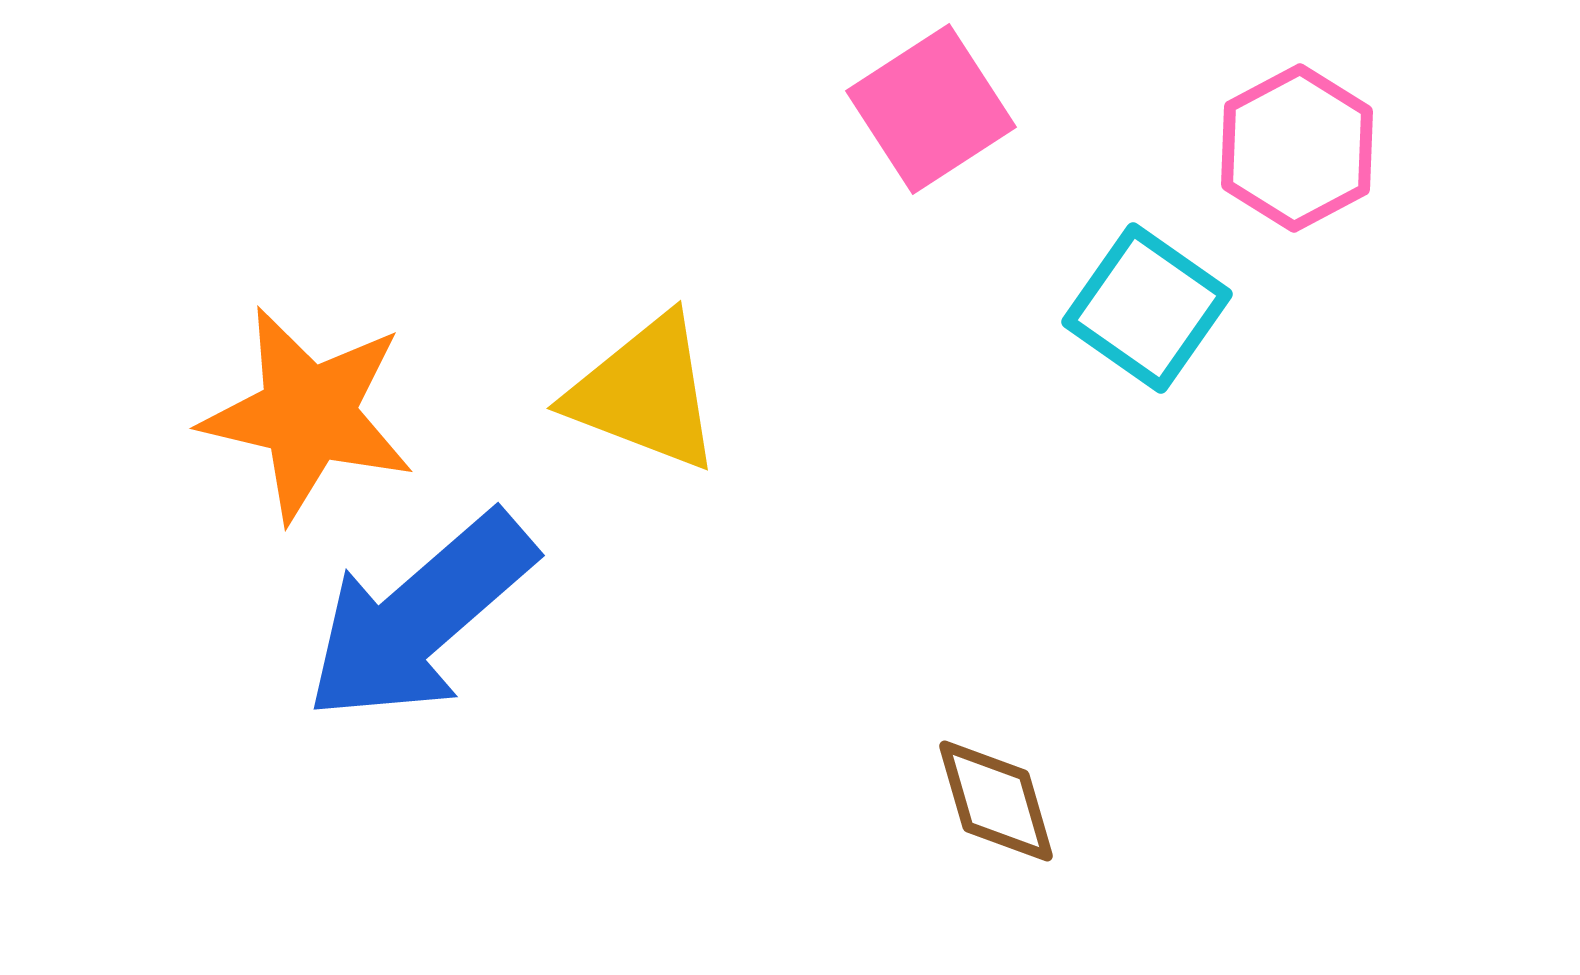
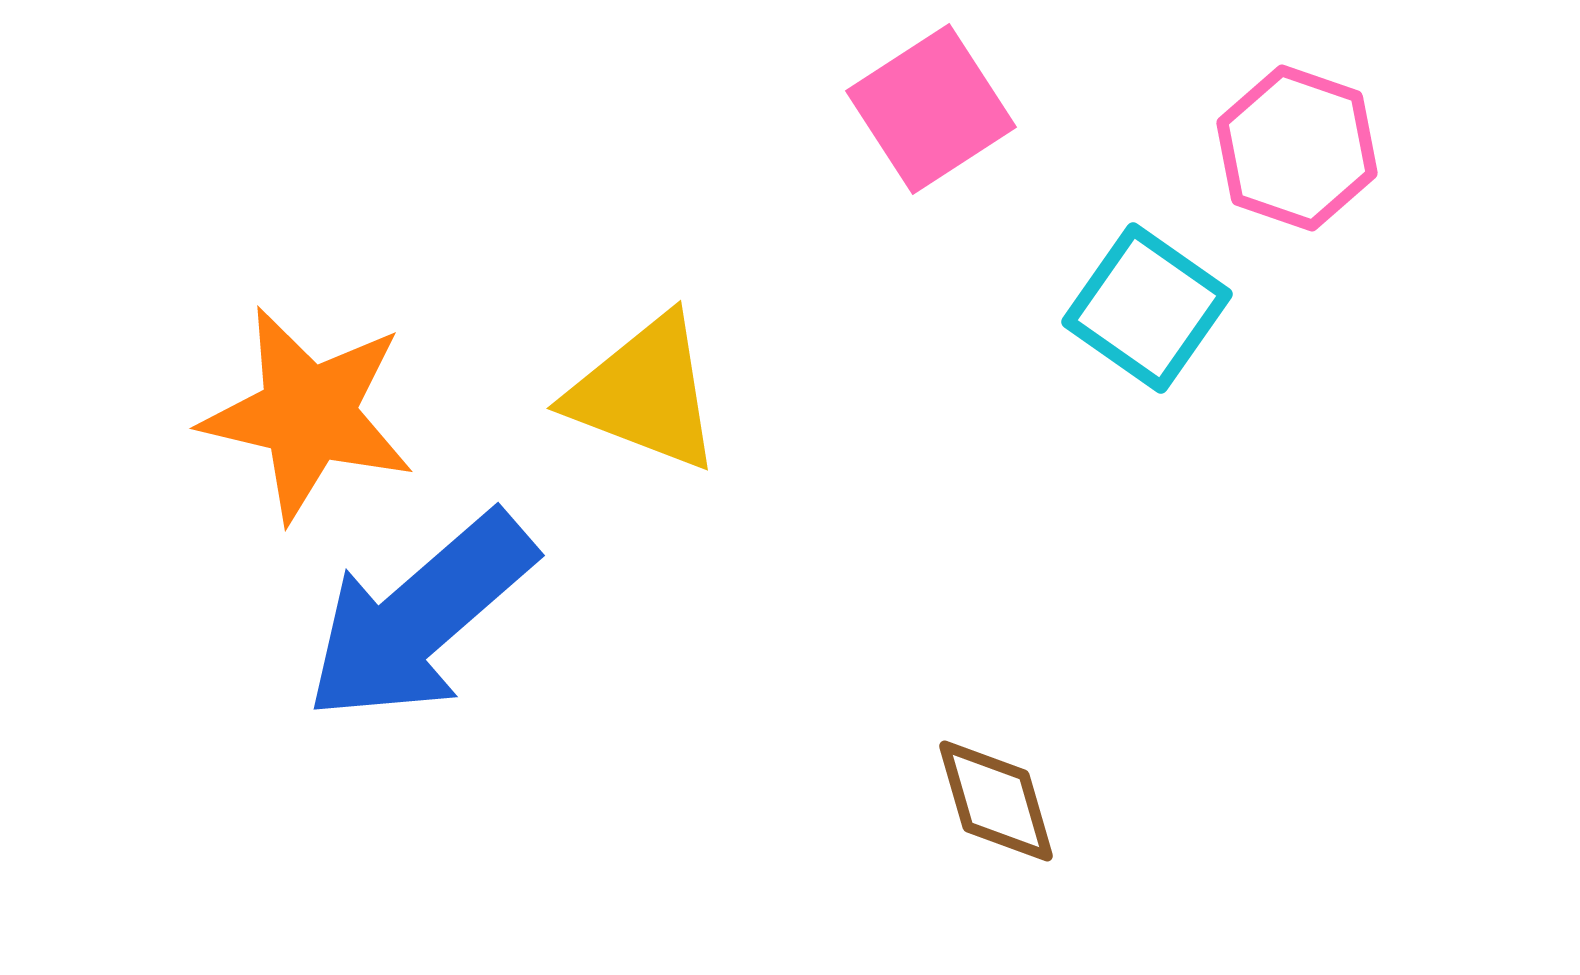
pink hexagon: rotated 13 degrees counterclockwise
